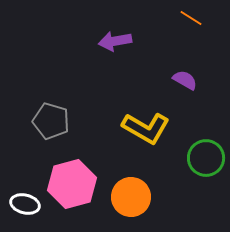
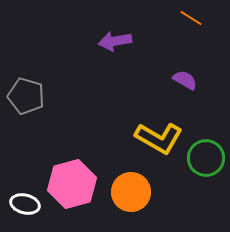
gray pentagon: moved 25 px left, 25 px up
yellow L-shape: moved 13 px right, 10 px down
orange circle: moved 5 px up
